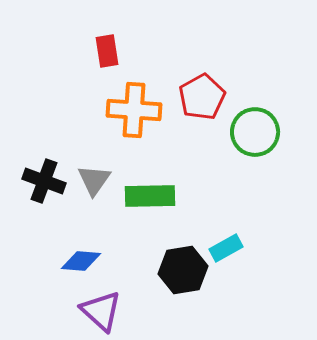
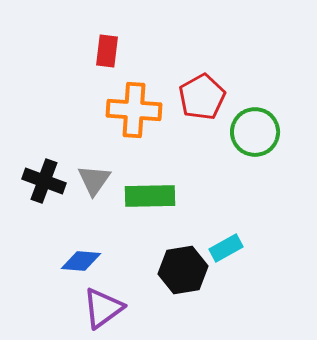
red rectangle: rotated 16 degrees clockwise
purple triangle: moved 2 px right, 3 px up; rotated 42 degrees clockwise
